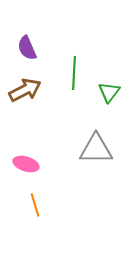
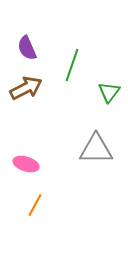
green line: moved 2 px left, 8 px up; rotated 16 degrees clockwise
brown arrow: moved 1 px right, 2 px up
orange line: rotated 45 degrees clockwise
